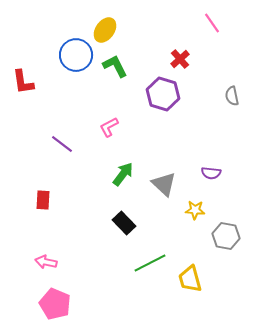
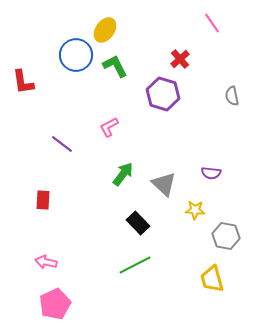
black rectangle: moved 14 px right
green line: moved 15 px left, 2 px down
yellow trapezoid: moved 22 px right
pink pentagon: rotated 24 degrees clockwise
